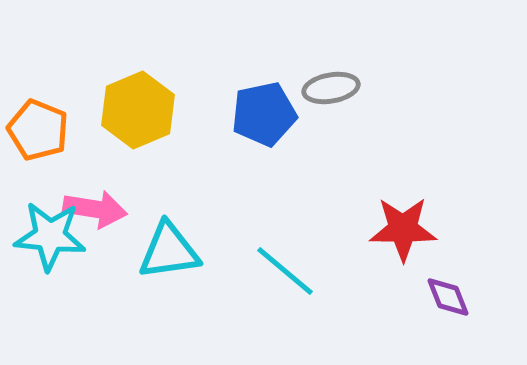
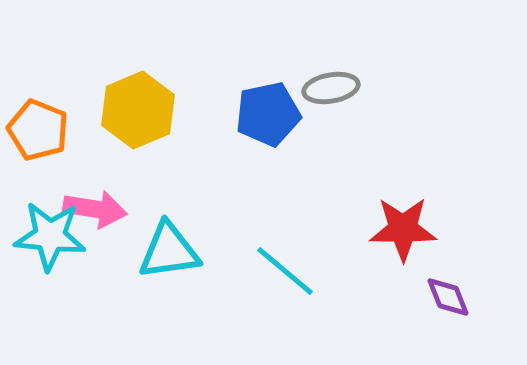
blue pentagon: moved 4 px right
